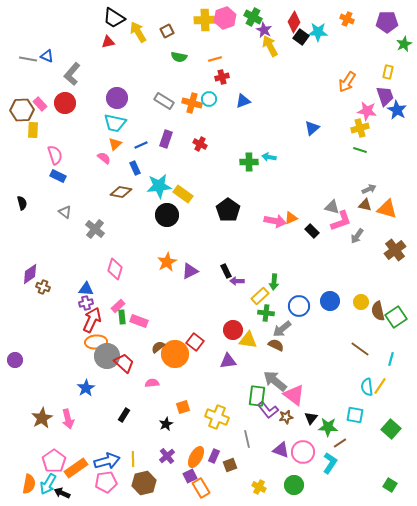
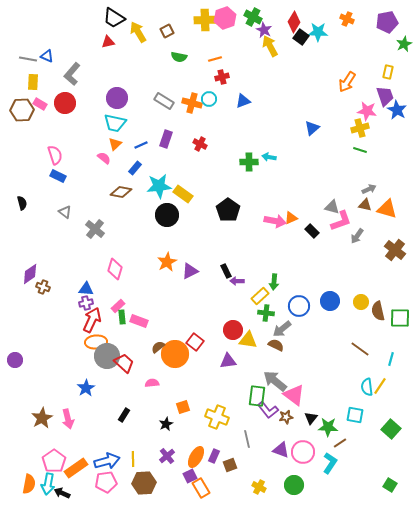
purple pentagon at (387, 22): rotated 10 degrees counterclockwise
pink rectangle at (40, 104): rotated 16 degrees counterclockwise
yellow rectangle at (33, 130): moved 48 px up
blue rectangle at (135, 168): rotated 64 degrees clockwise
brown cross at (395, 250): rotated 15 degrees counterclockwise
green square at (396, 317): moved 4 px right, 1 px down; rotated 35 degrees clockwise
brown hexagon at (144, 483): rotated 10 degrees clockwise
cyan arrow at (48, 484): rotated 20 degrees counterclockwise
